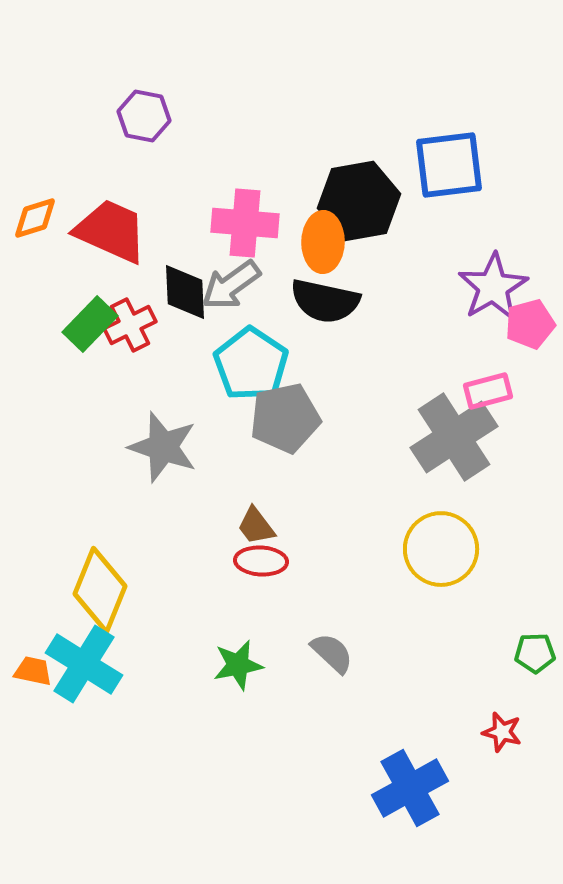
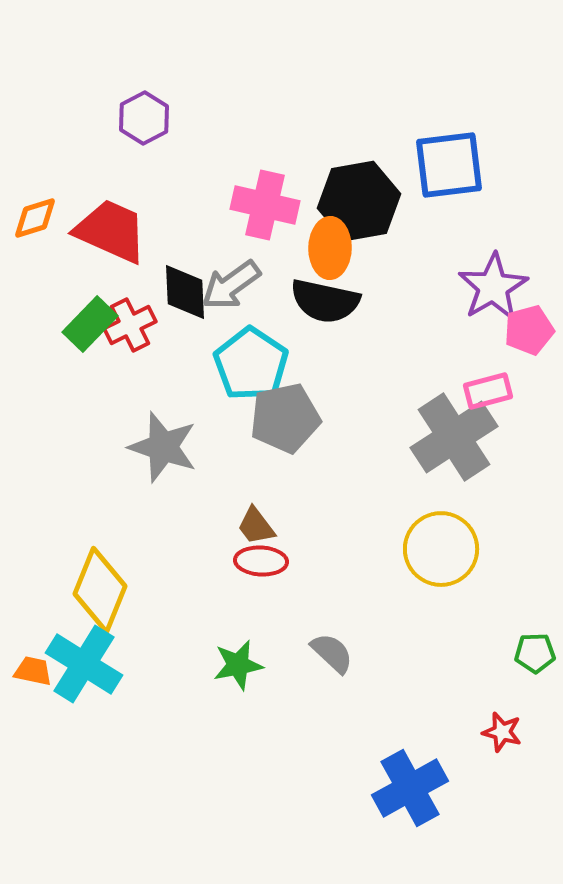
purple hexagon: moved 2 px down; rotated 21 degrees clockwise
pink cross: moved 20 px right, 18 px up; rotated 8 degrees clockwise
orange ellipse: moved 7 px right, 6 px down
pink pentagon: moved 1 px left, 6 px down
